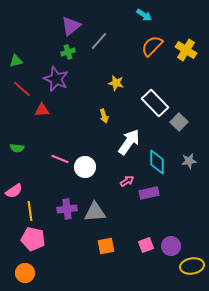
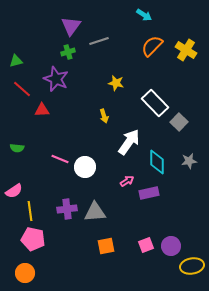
purple triangle: rotated 15 degrees counterclockwise
gray line: rotated 30 degrees clockwise
